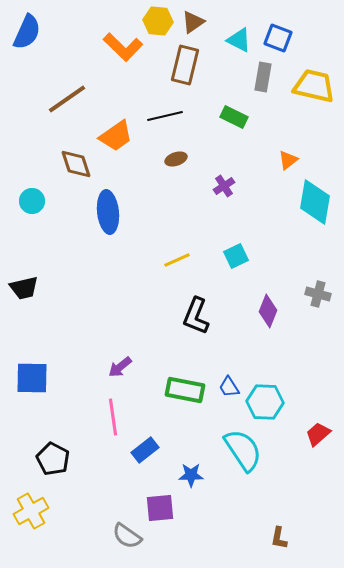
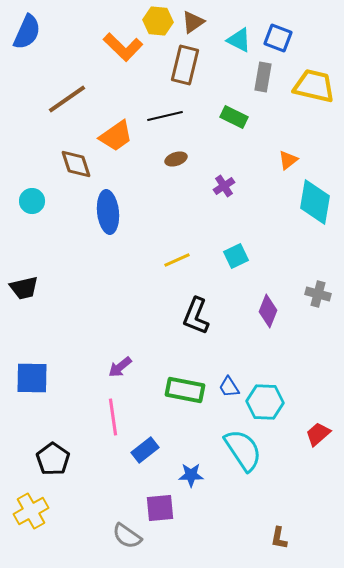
black pentagon at (53, 459): rotated 8 degrees clockwise
